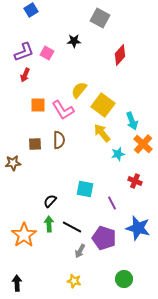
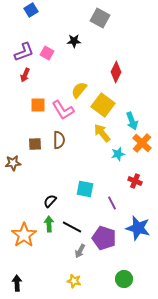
red diamond: moved 4 px left, 17 px down; rotated 15 degrees counterclockwise
orange cross: moved 1 px left, 1 px up
